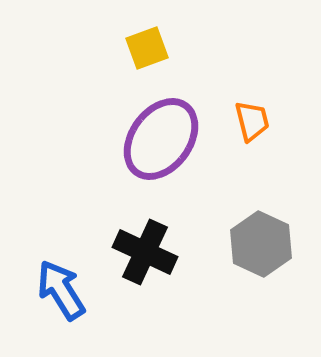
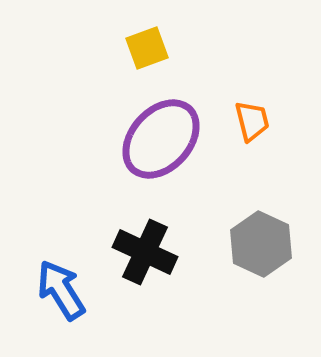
purple ellipse: rotated 6 degrees clockwise
